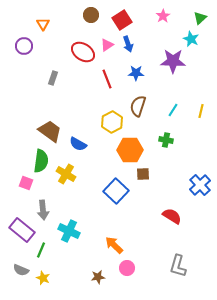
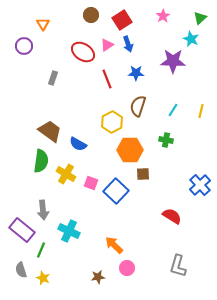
pink square: moved 65 px right
gray semicircle: rotated 49 degrees clockwise
